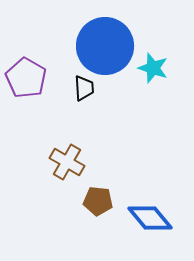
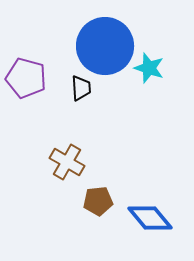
cyan star: moved 4 px left
purple pentagon: rotated 15 degrees counterclockwise
black trapezoid: moved 3 px left
brown pentagon: rotated 12 degrees counterclockwise
